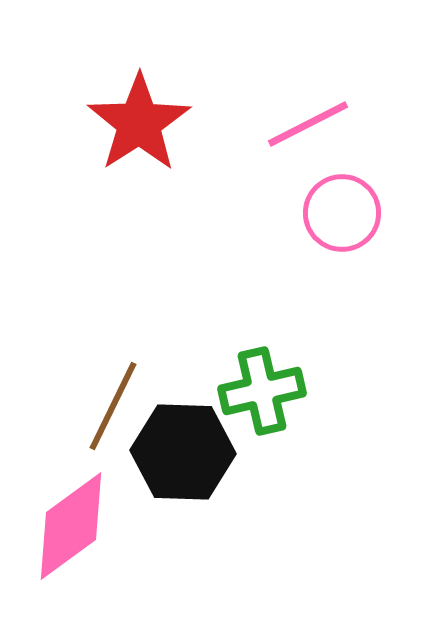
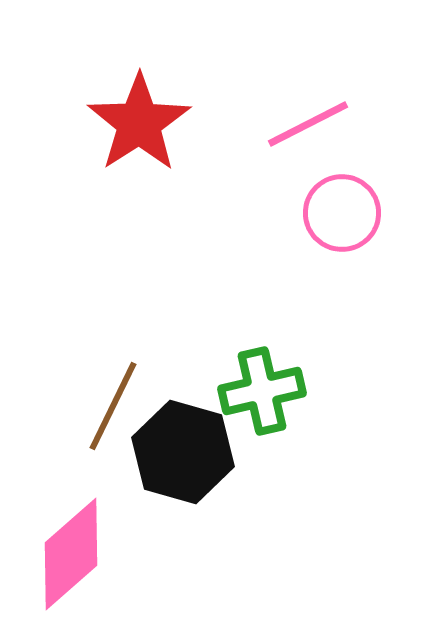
black hexagon: rotated 14 degrees clockwise
pink diamond: moved 28 px down; rotated 5 degrees counterclockwise
